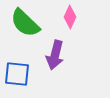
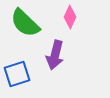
blue square: rotated 24 degrees counterclockwise
